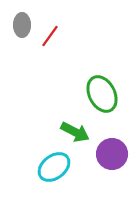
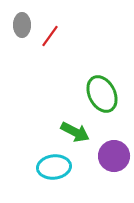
purple circle: moved 2 px right, 2 px down
cyan ellipse: rotated 32 degrees clockwise
